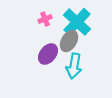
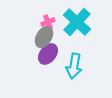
pink cross: moved 3 px right, 3 px down
gray ellipse: moved 25 px left, 4 px up
